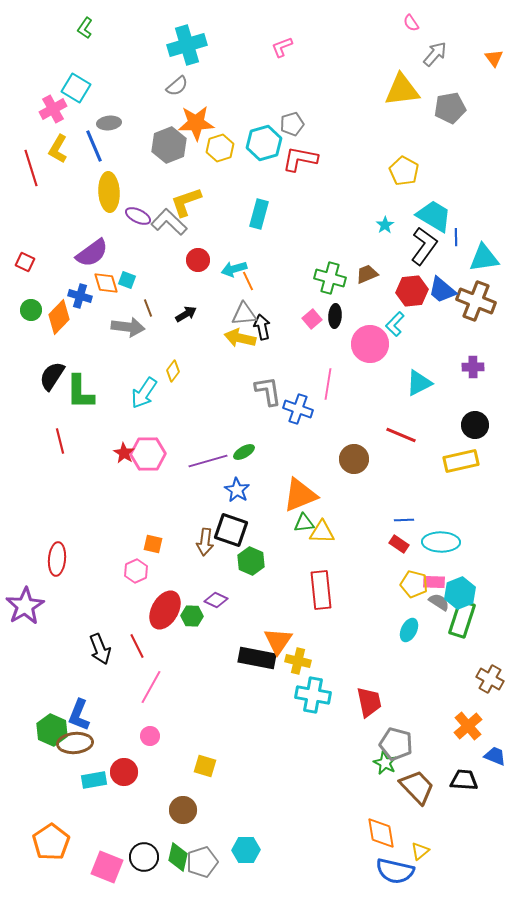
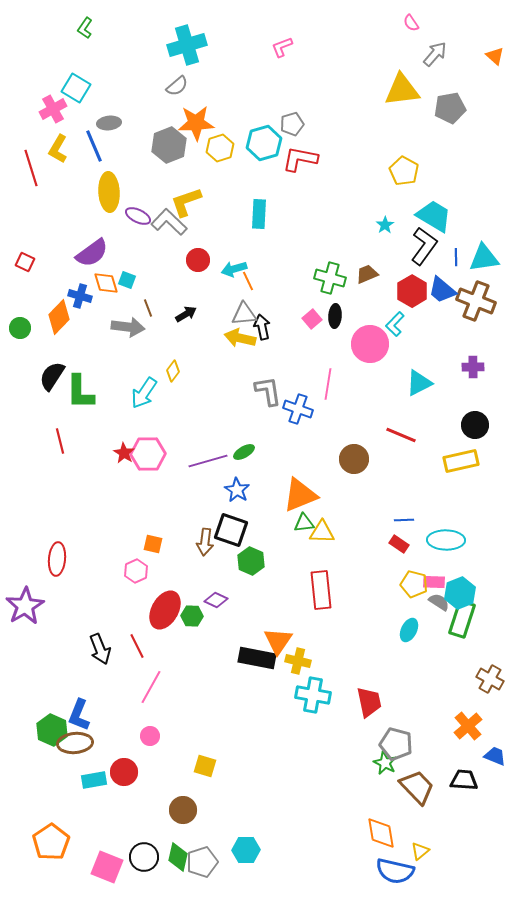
orange triangle at (494, 58): moved 1 px right, 2 px up; rotated 12 degrees counterclockwise
cyan rectangle at (259, 214): rotated 12 degrees counterclockwise
blue line at (456, 237): moved 20 px down
red hexagon at (412, 291): rotated 24 degrees counterclockwise
green circle at (31, 310): moved 11 px left, 18 px down
cyan ellipse at (441, 542): moved 5 px right, 2 px up
